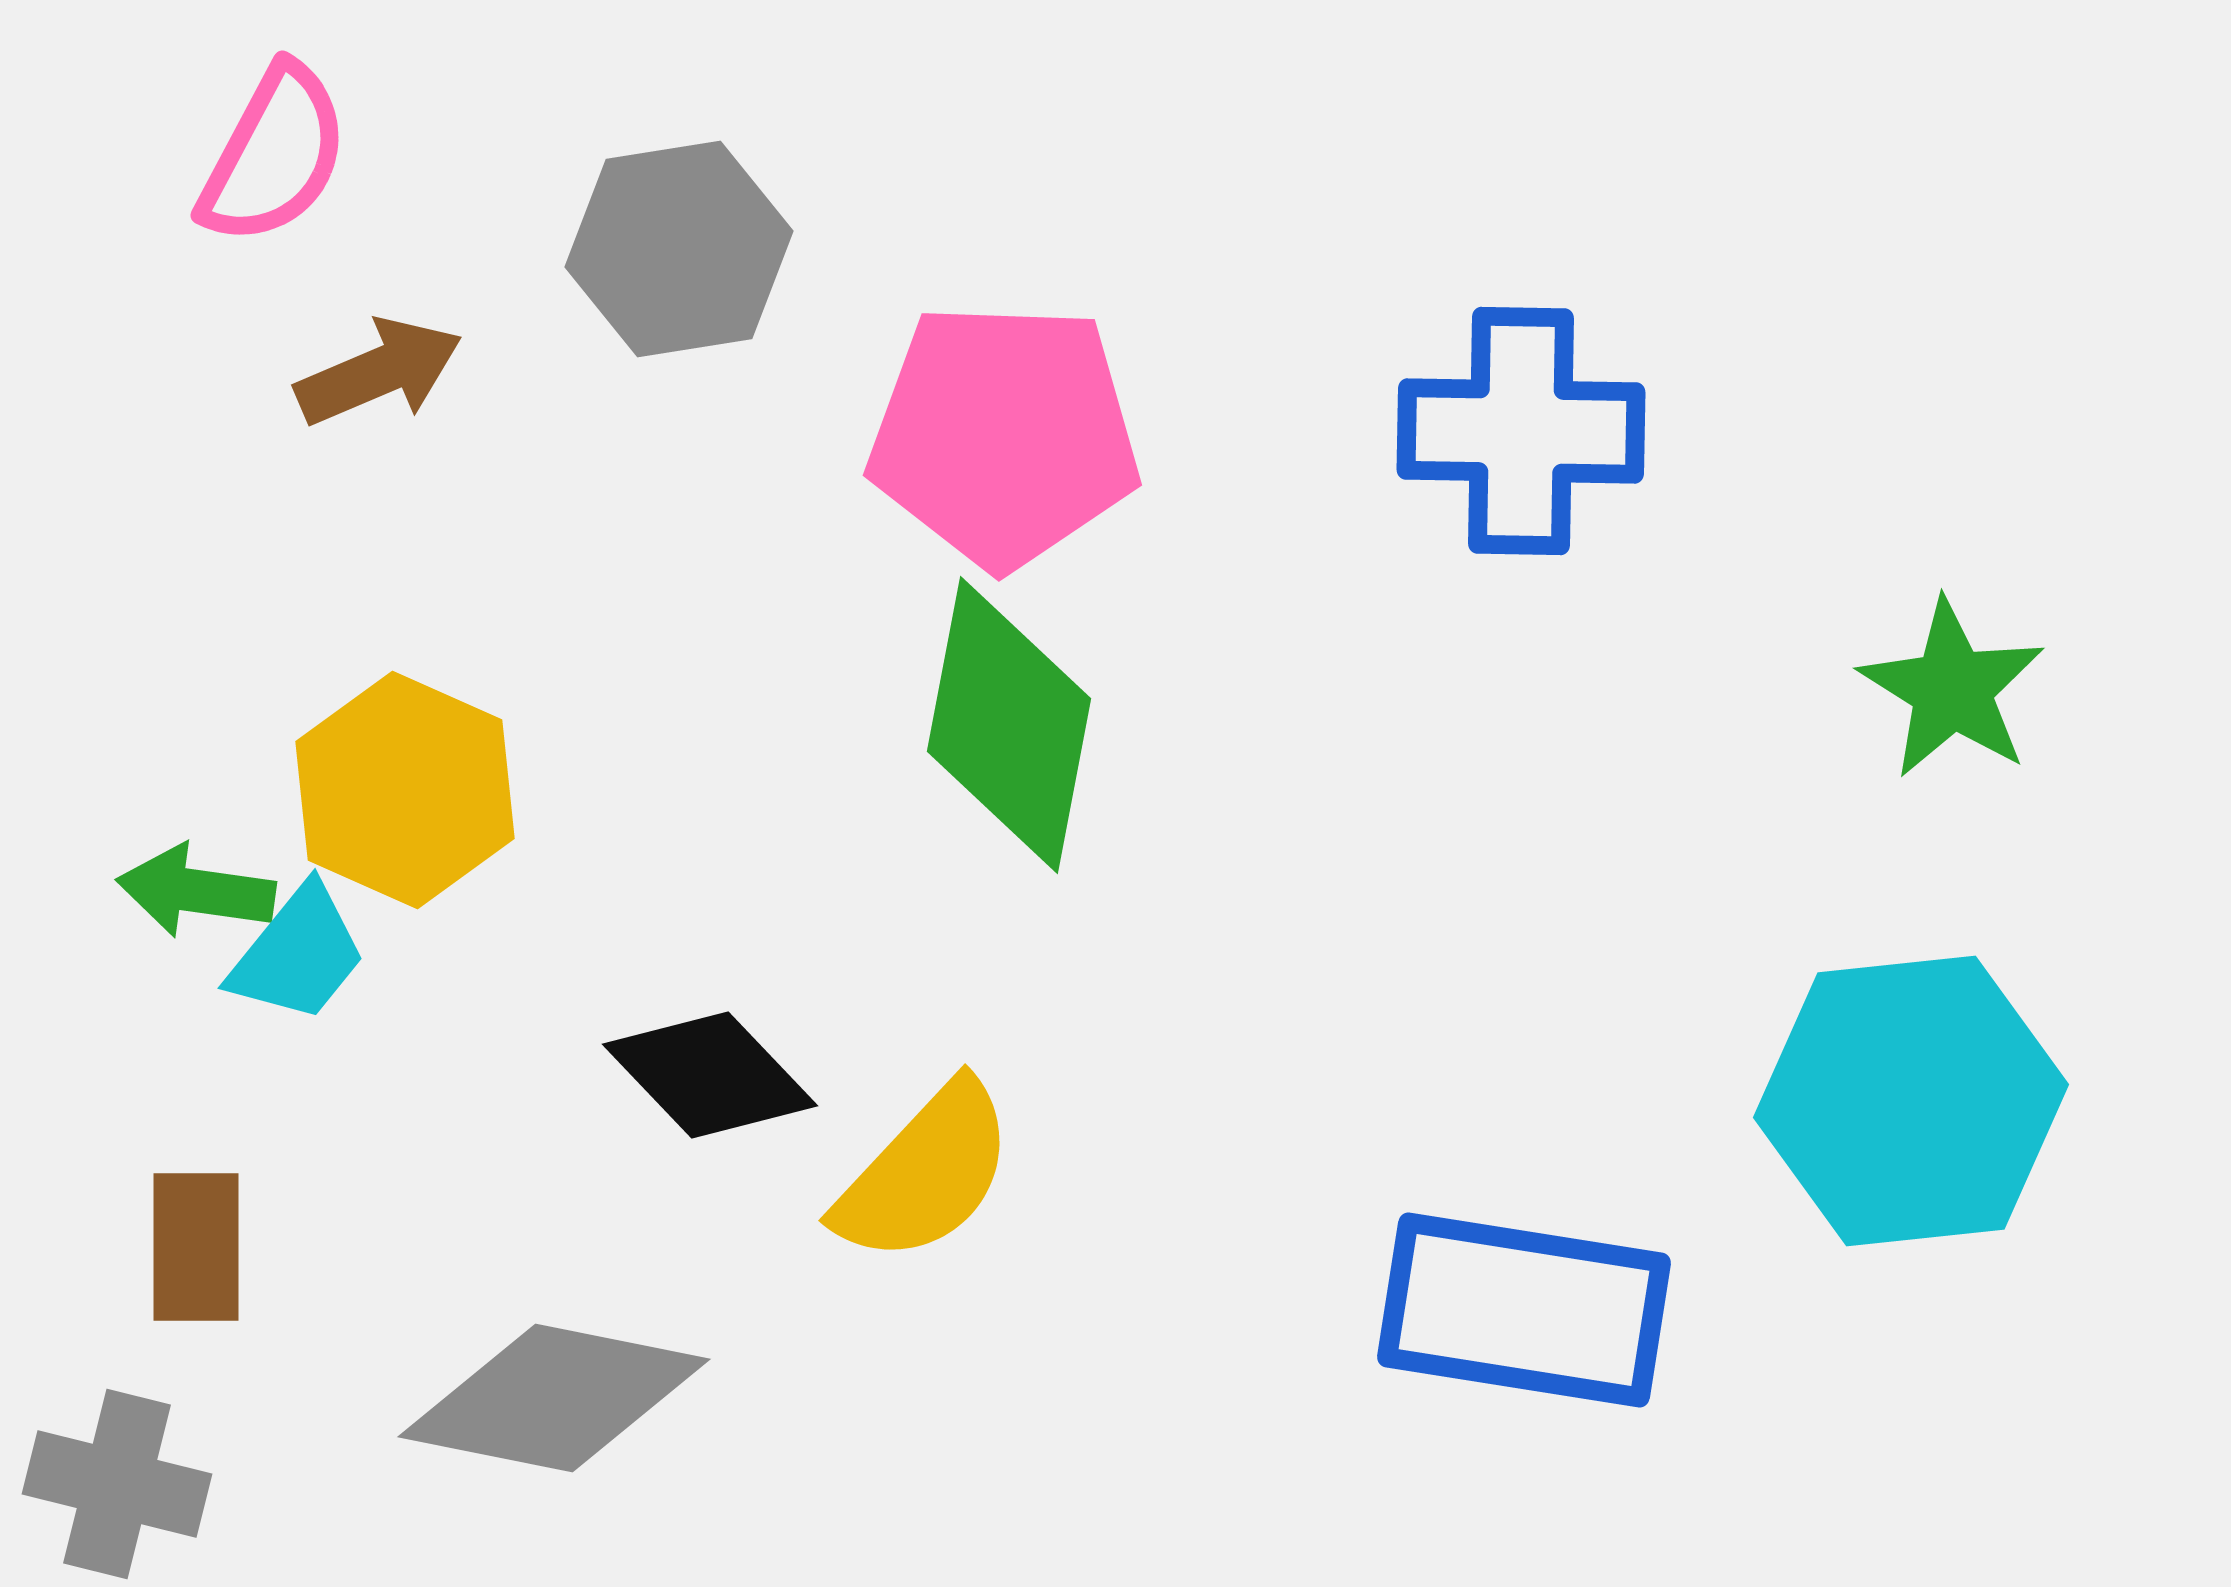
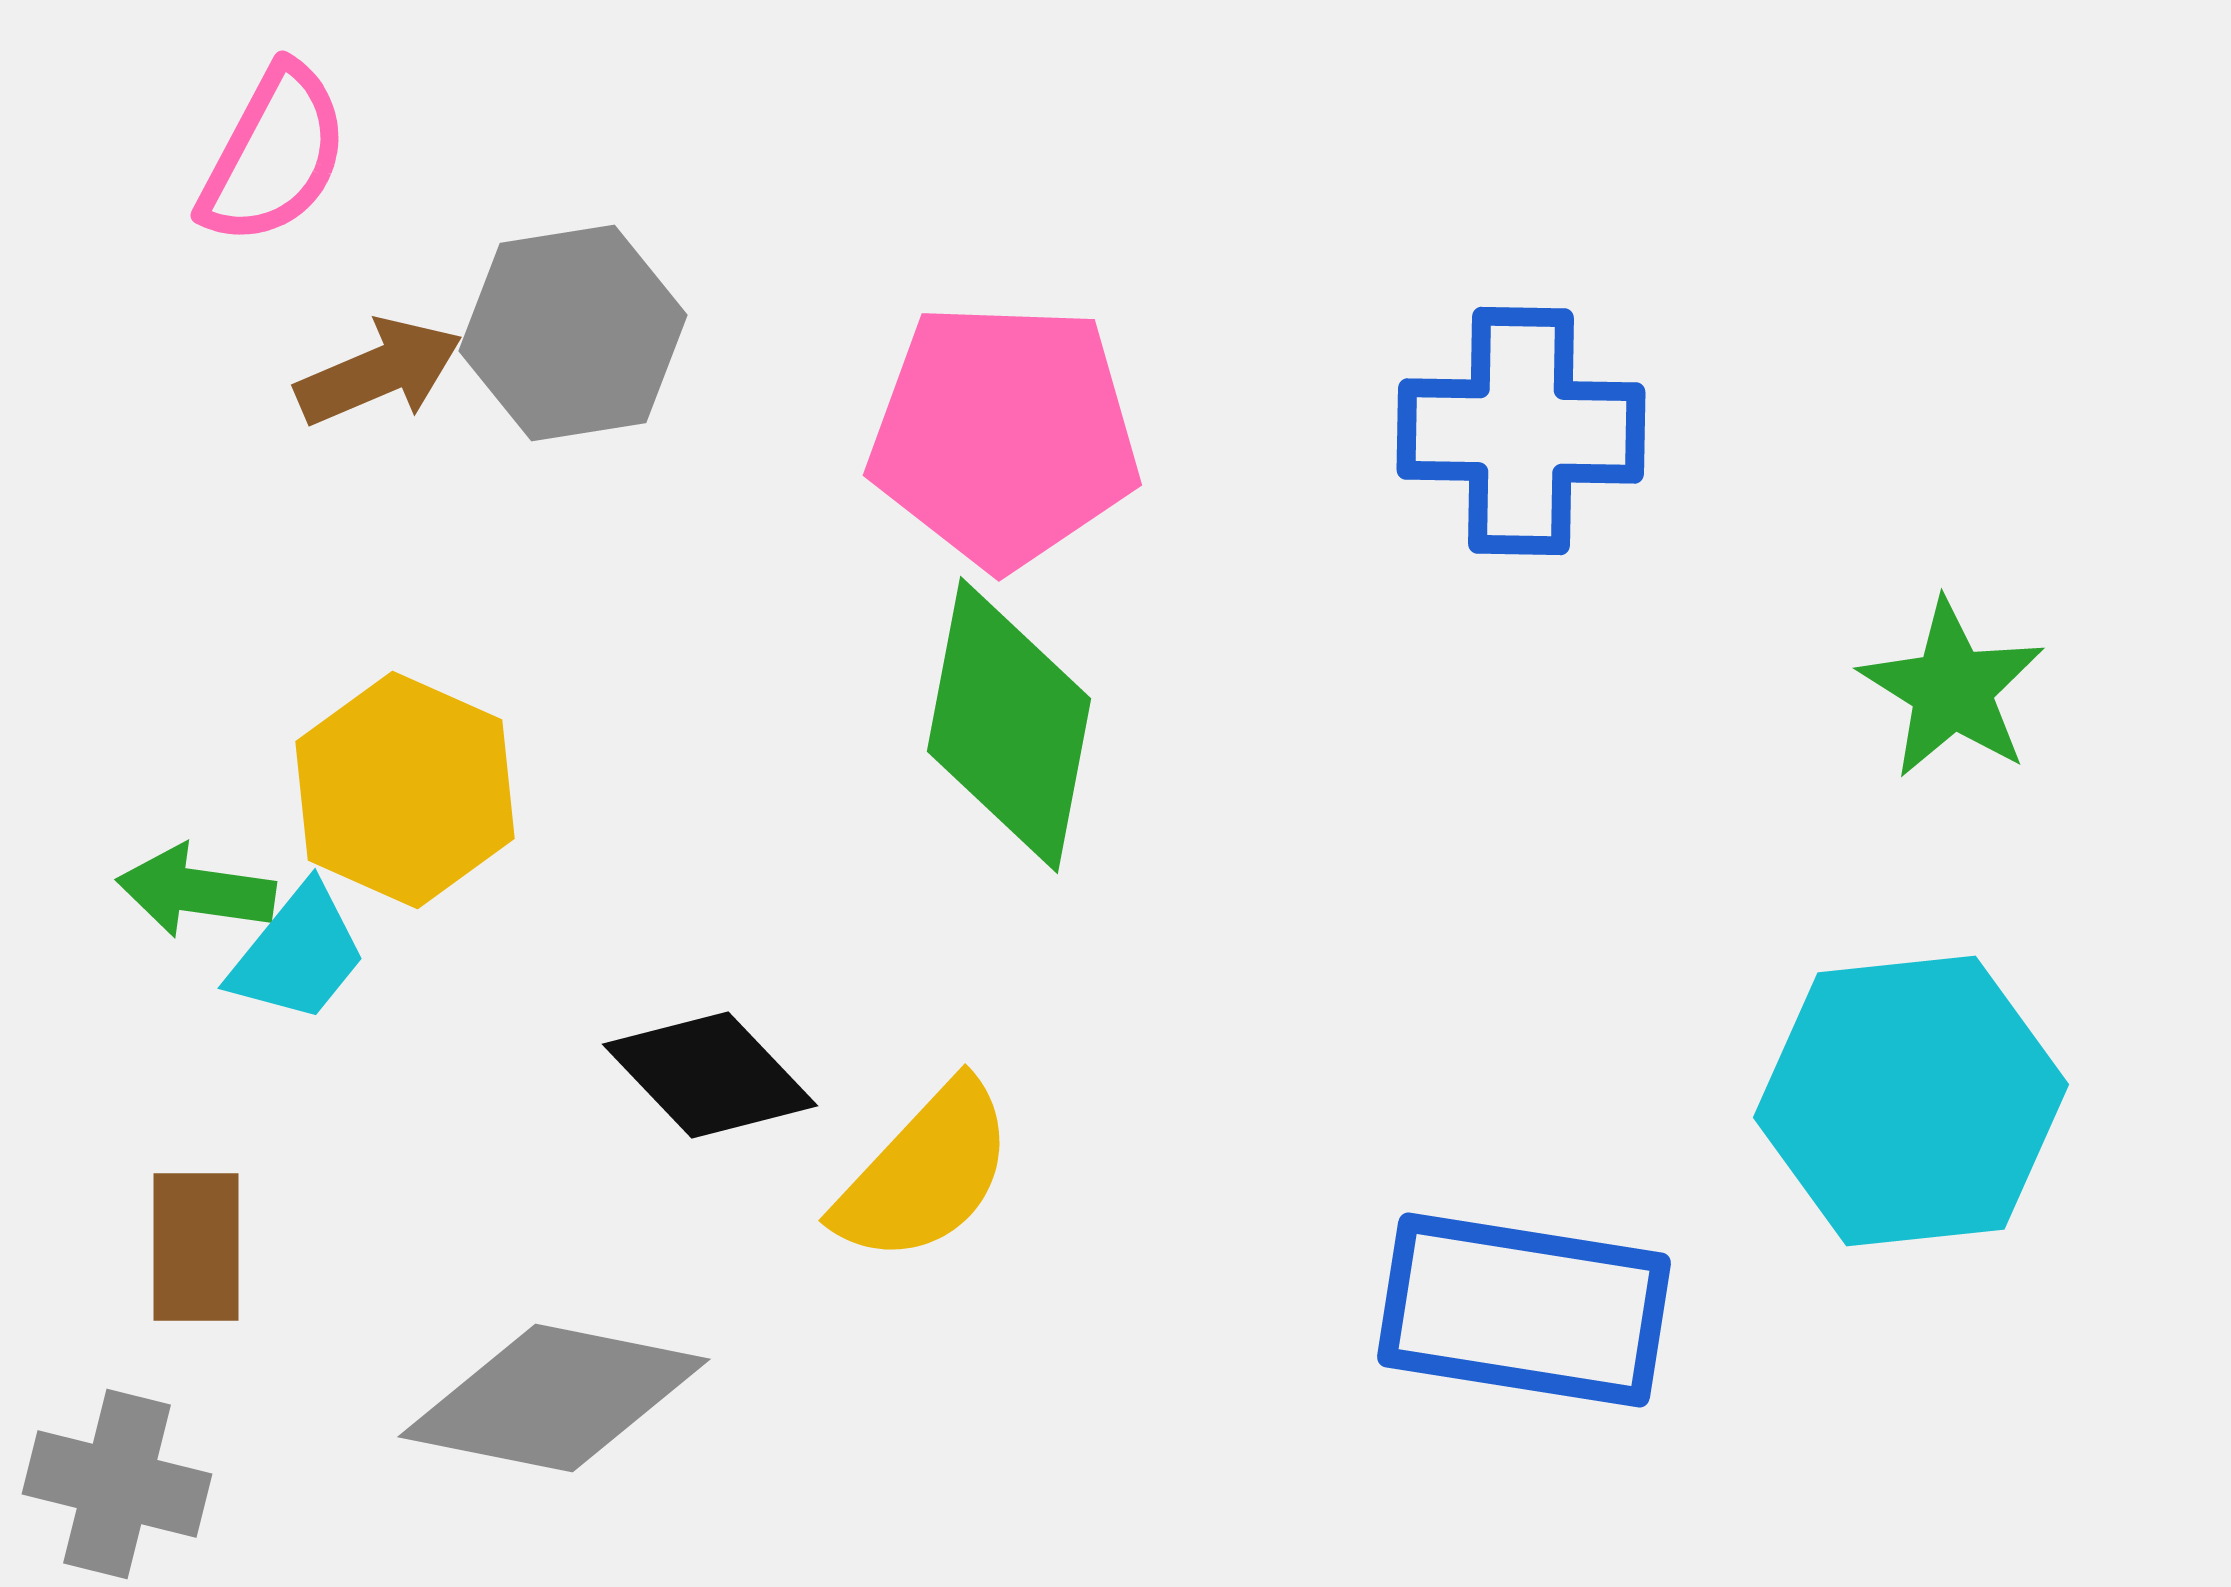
gray hexagon: moved 106 px left, 84 px down
